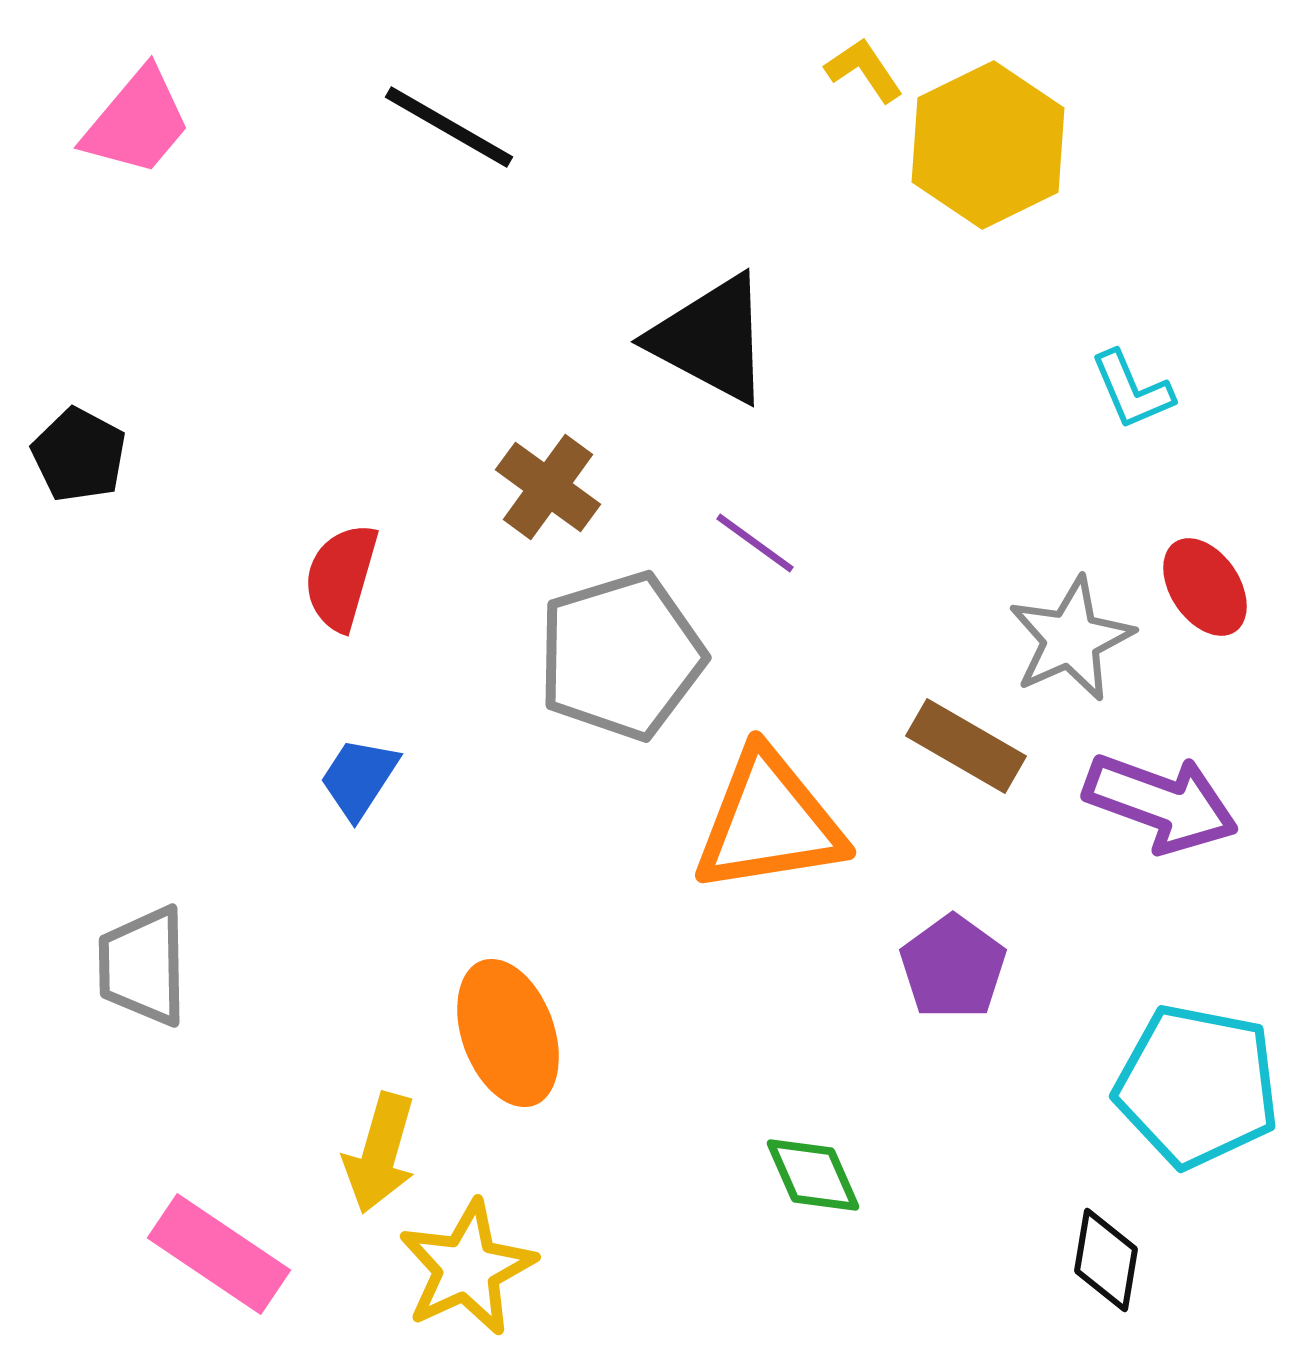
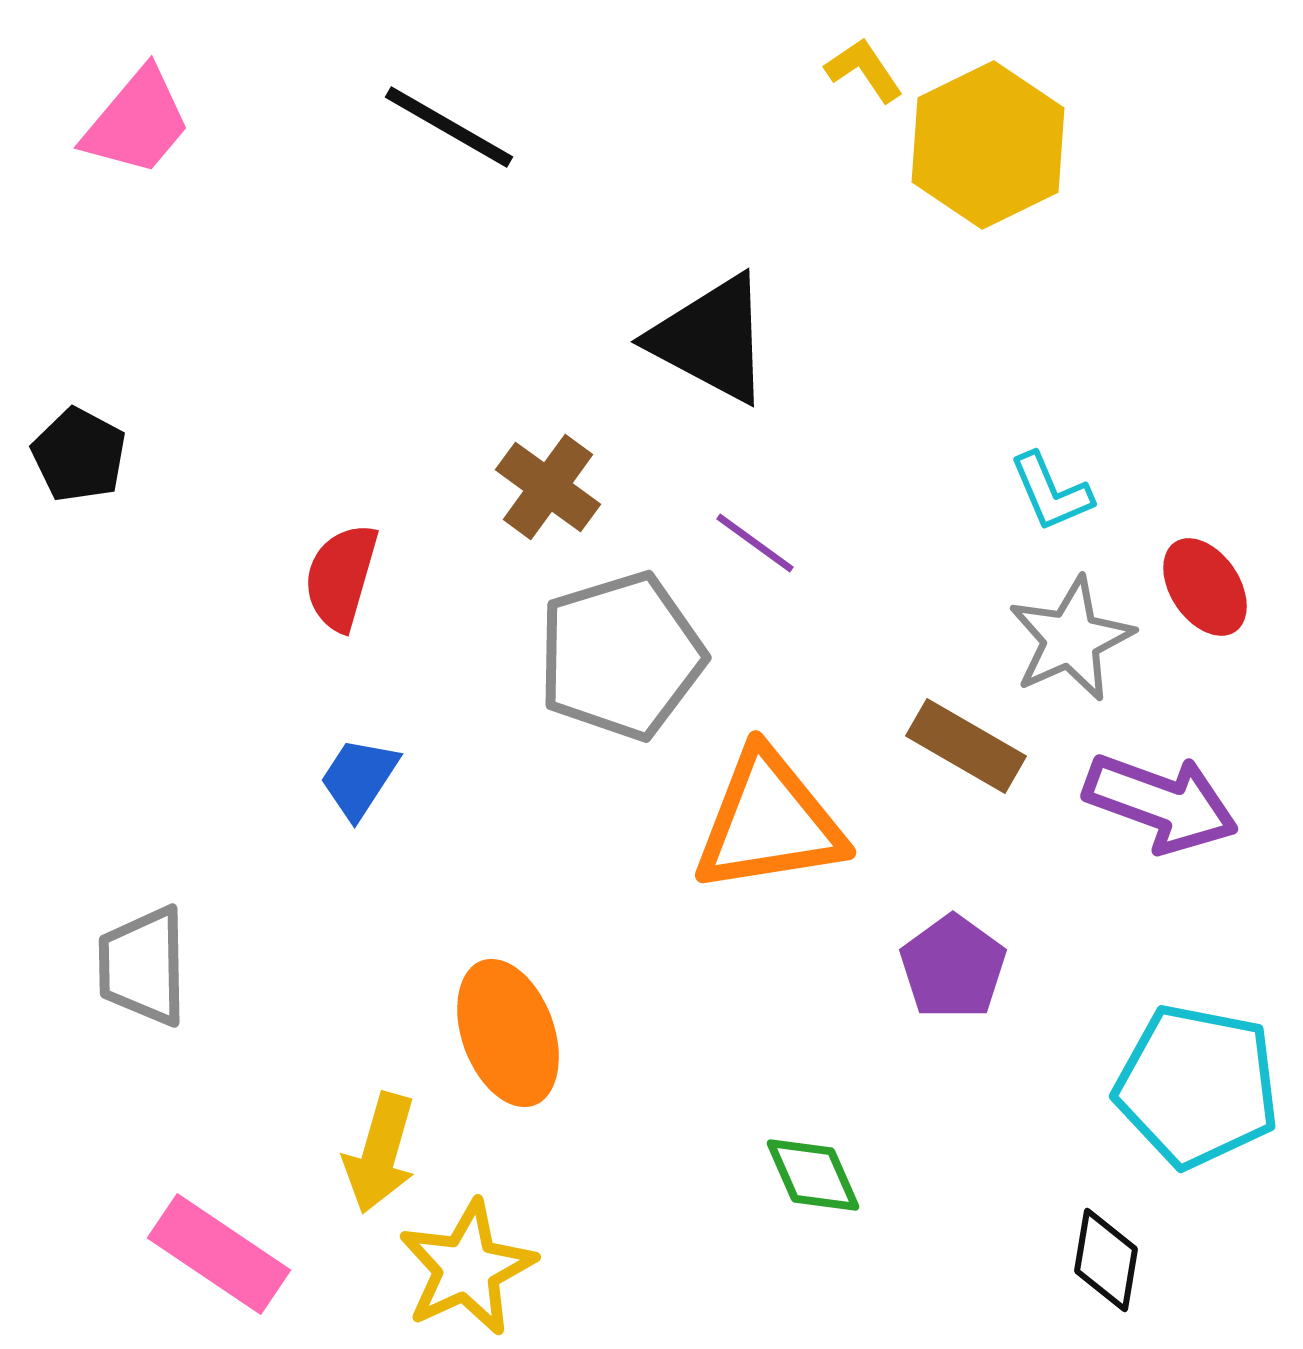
cyan L-shape: moved 81 px left, 102 px down
